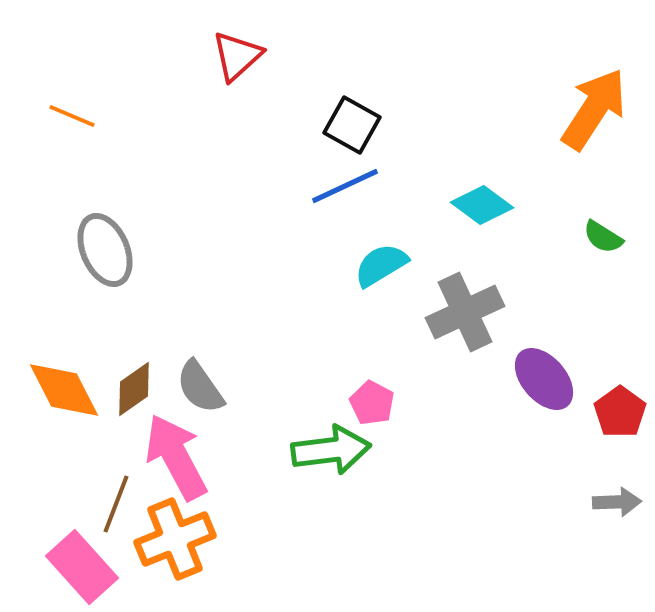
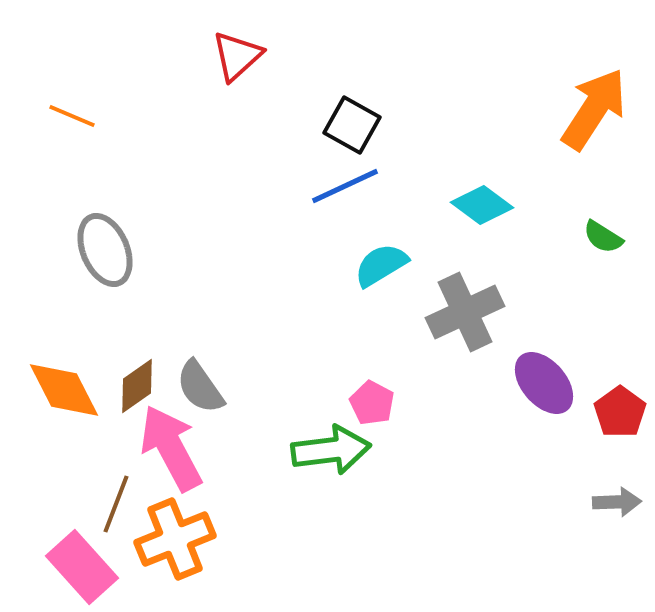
purple ellipse: moved 4 px down
brown diamond: moved 3 px right, 3 px up
pink arrow: moved 5 px left, 9 px up
